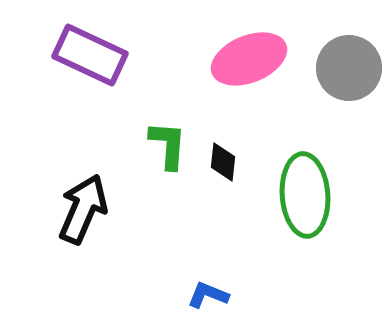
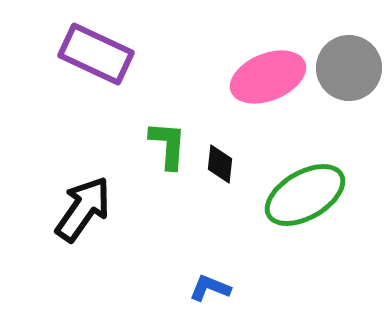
purple rectangle: moved 6 px right, 1 px up
pink ellipse: moved 19 px right, 18 px down
black diamond: moved 3 px left, 2 px down
green ellipse: rotated 64 degrees clockwise
black arrow: rotated 12 degrees clockwise
blue L-shape: moved 2 px right, 7 px up
